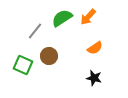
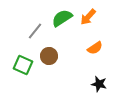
black star: moved 5 px right, 6 px down
